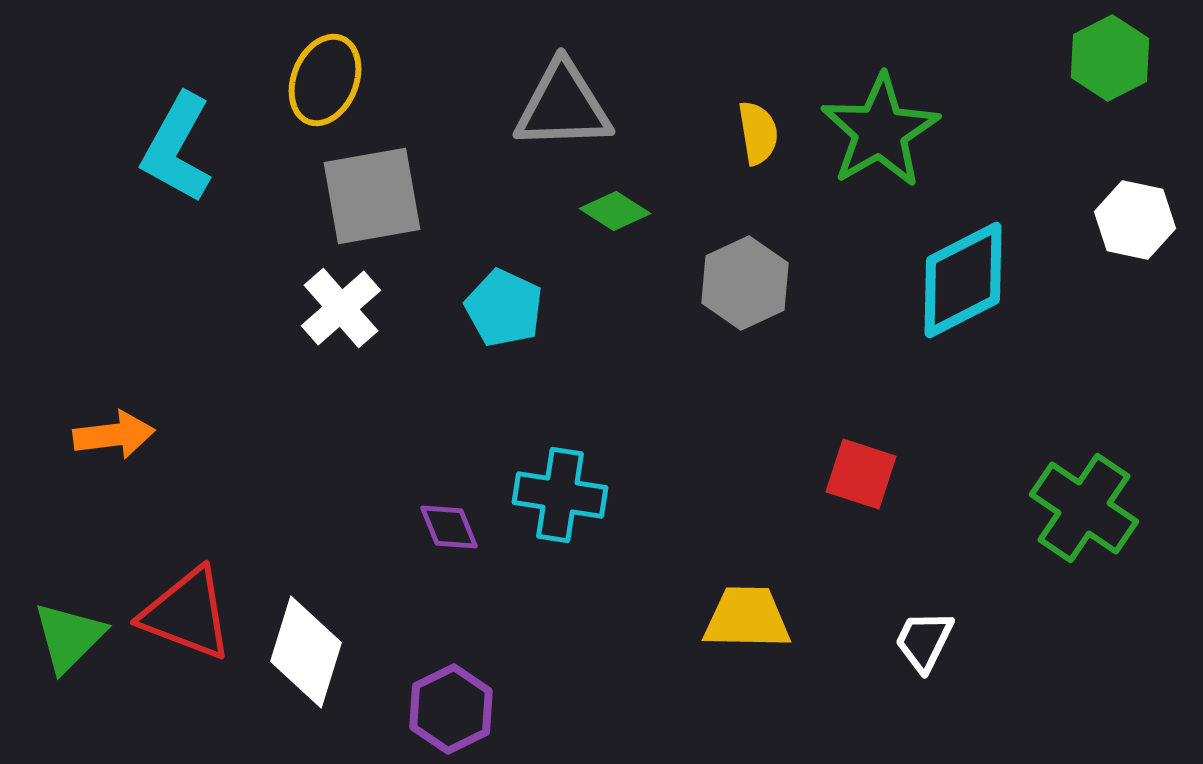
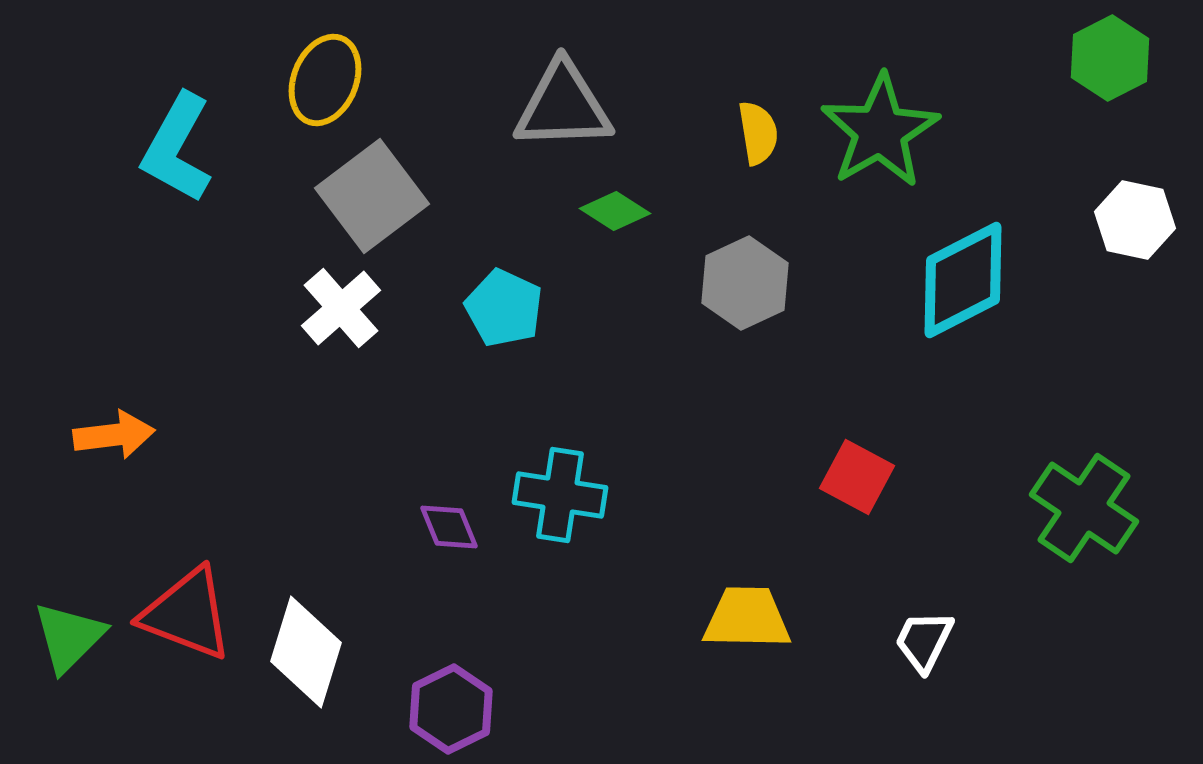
gray square: rotated 27 degrees counterclockwise
red square: moved 4 px left, 3 px down; rotated 10 degrees clockwise
